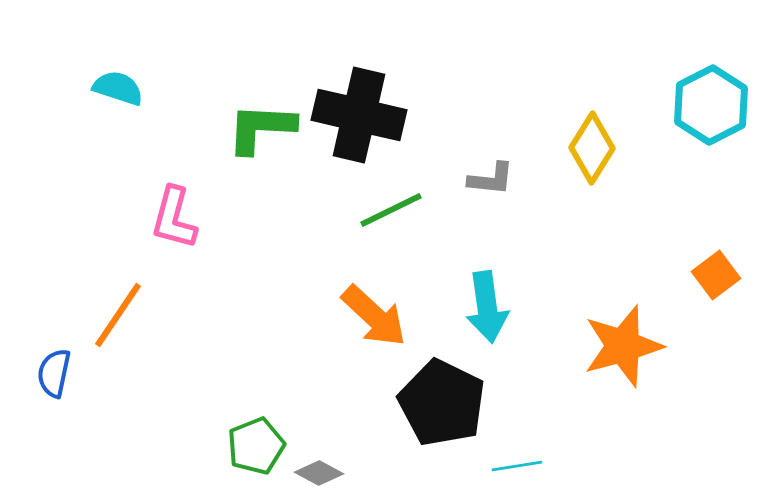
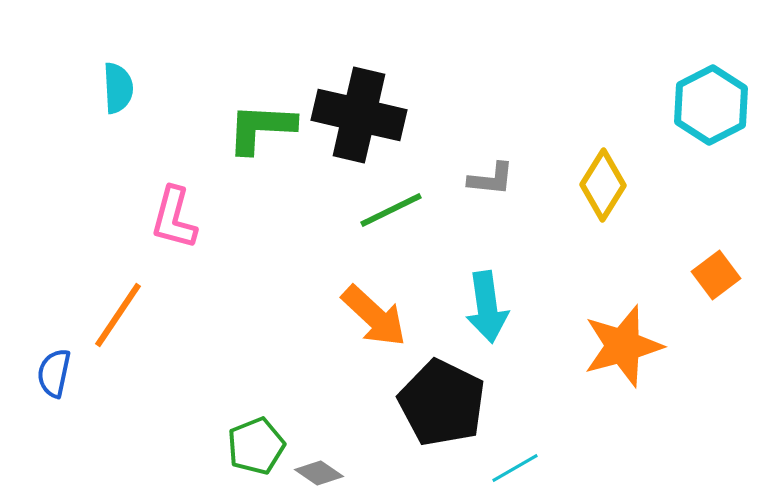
cyan semicircle: rotated 69 degrees clockwise
yellow diamond: moved 11 px right, 37 px down
cyan line: moved 2 px left, 2 px down; rotated 21 degrees counterclockwise
gray diamond: rotated 6 degrees clockwise
